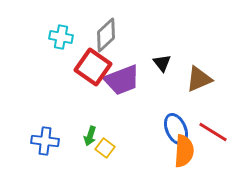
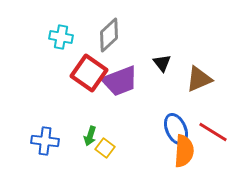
gray diamond: moved 3 px right
red square: moved 4 px left, 6 px down
purple trapezoid: moved 2 px left, 1 px down
